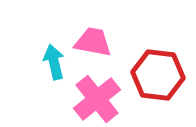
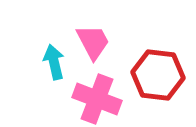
pink trapezoid: rotated 51 degrees clockwise
pink cross: rotated 30 degrees counterclockwise
